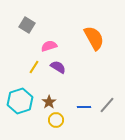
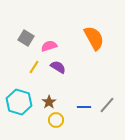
gray square: moved 1 px left, 13 px down
cyan hexagon: moved 1 px left, 1 px down; rotated 25 degrees counterclockwise
